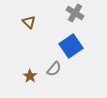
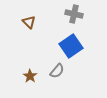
gray cross: moved 1 px left, 1 px down; rotated 18 degrees counterclockwise
gray semicircle: moved 3 px right, 2 px down
